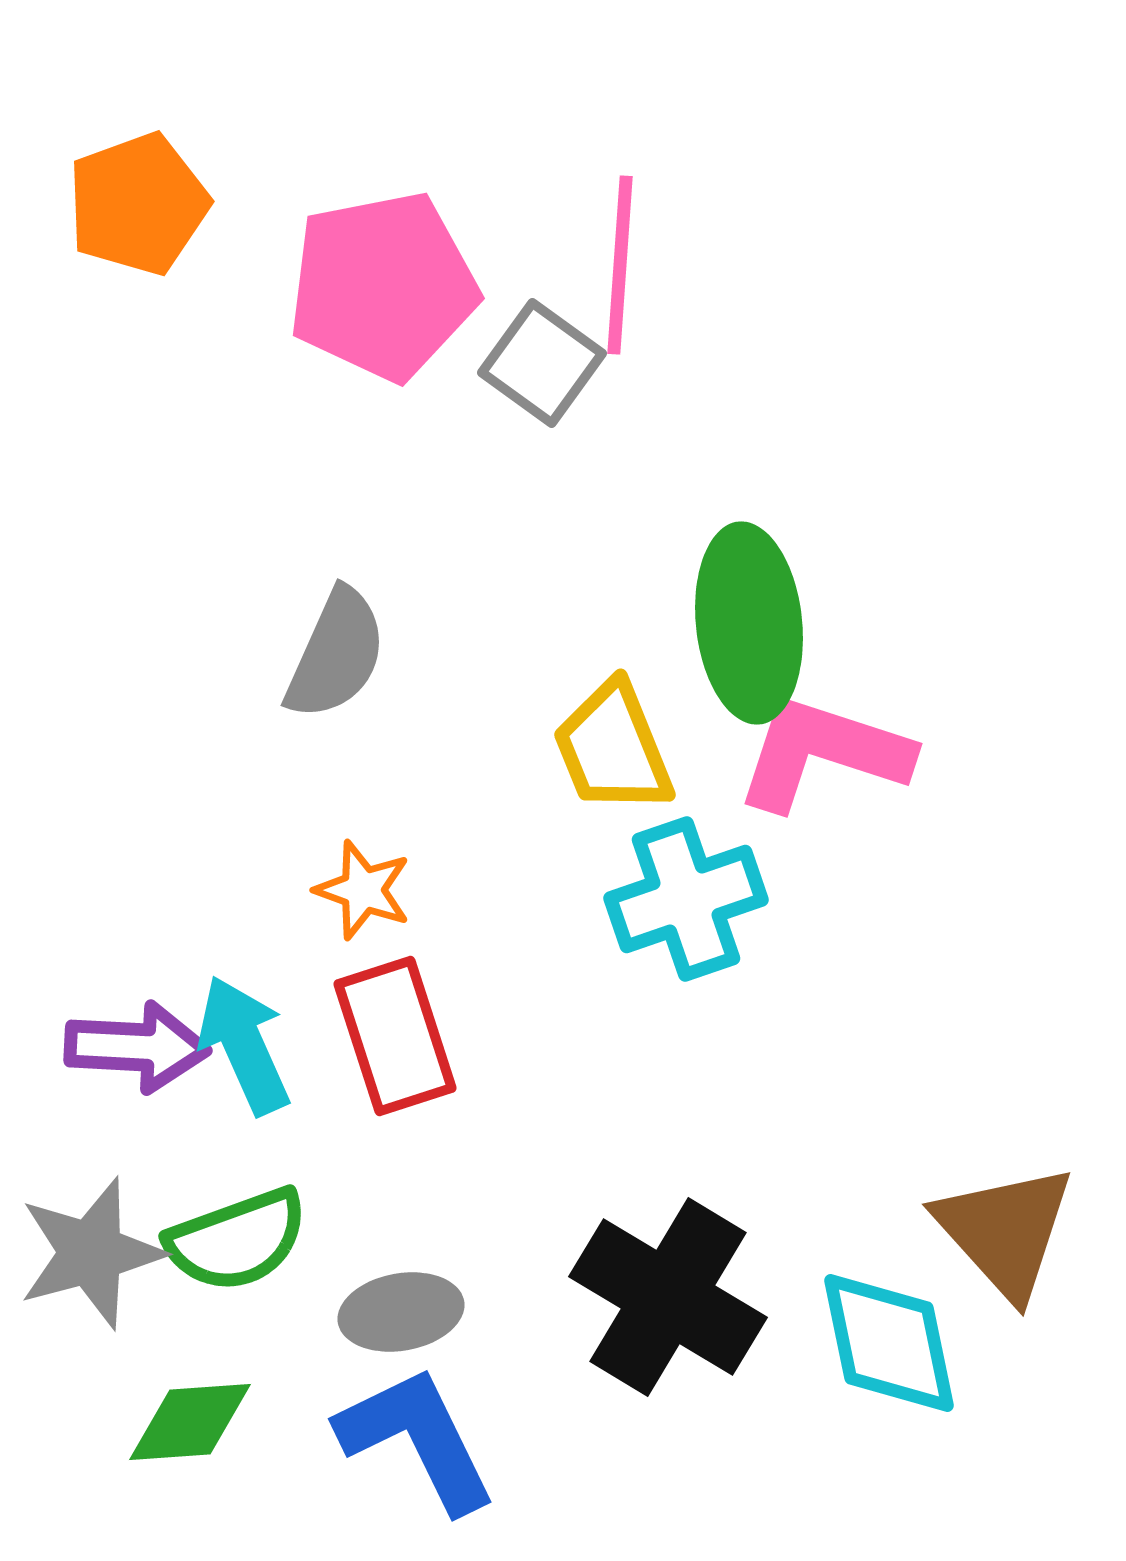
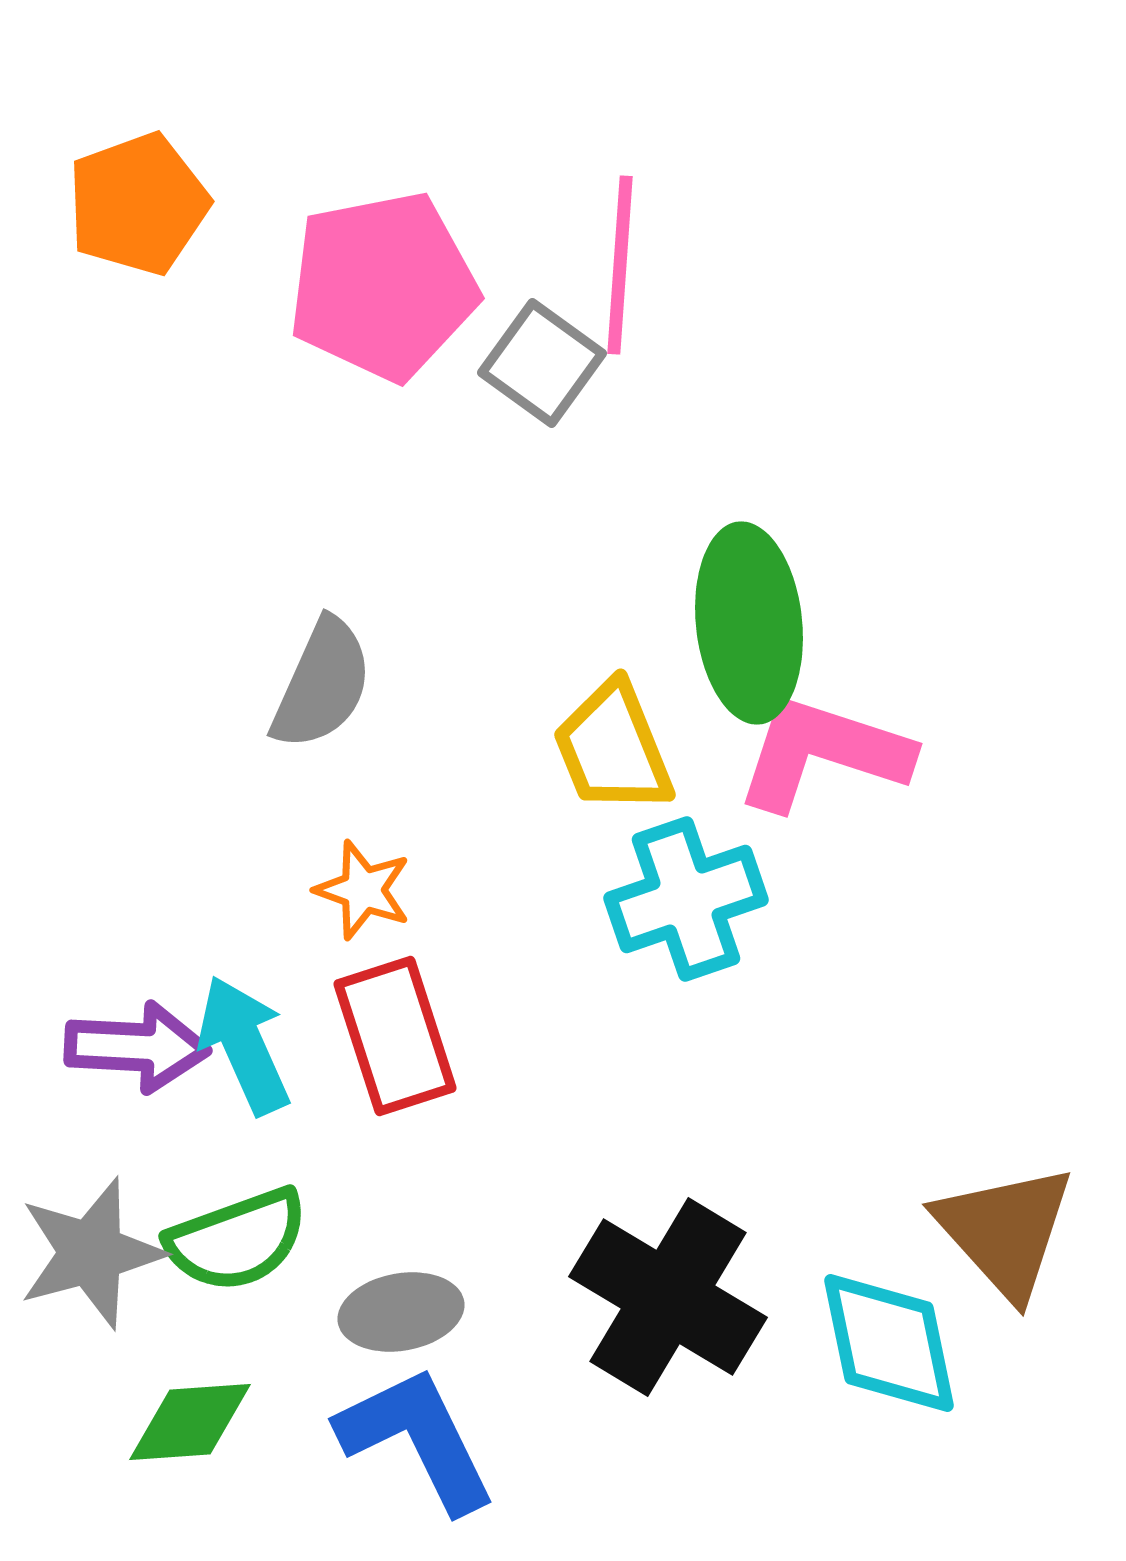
gray semicircle: moved 14 px left, 30 px down
